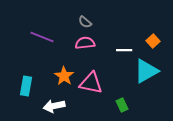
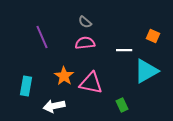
purple line: rotated 45 degrees clockwise
orange square: moved 5 px up; rotated 24 degrees counterclockwise
